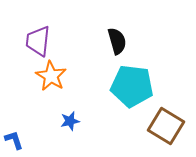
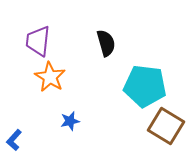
black semicircle: moved 11 px left, 2 px down
orange star: moved 1 px left, 1 px down
cyan pentagon: moved 13 px right
blue L-shape: rotated 120 degrees counterclockwise
